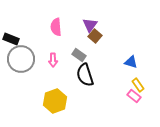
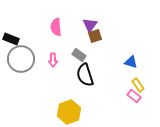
brown square: rotated 32 degrees clockwise
yellow hexagon: moved 14 px right, 11 px down
